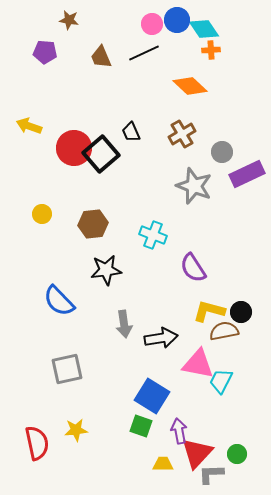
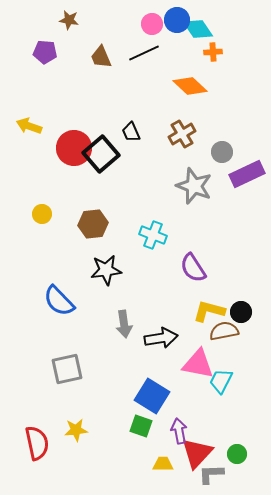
cyan diamond: moved 6 px left
orange cross: moved 2 px right, 2 px down
